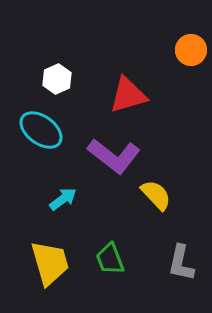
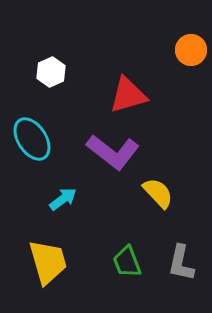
white hexagon: moved 6 px left, 7 px up
cyan ellipse: moved 9 px left, 9 px down; rotated 21 degrees clockwise
purple L-shape: moved 1 px left, 4 px up
yellow semicircle: moved 2 px right, 2 px up
green trapezoid: moved 17 px right, 3 px down
yellow trapezoid: moved 2 px left, 1 px up
